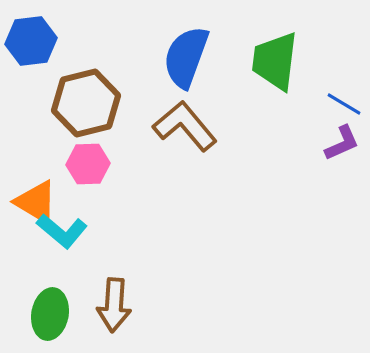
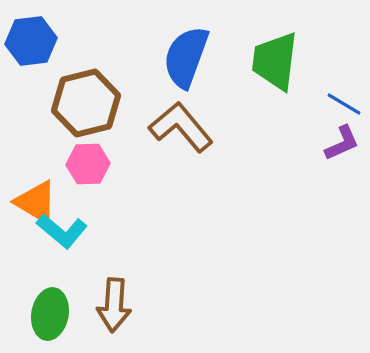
brown L-shape: moved 4 px left, 1 px down
